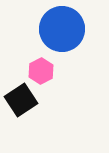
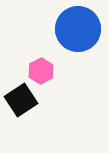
blue circle: moved 16 px right
